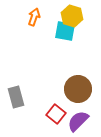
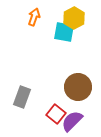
yellow hexagon: moved 2 px right, 2 px down; rotated 15 degrees clockwise
cyan square: moved 1 px left, 1 px down
brown circle: moved 2 px up
gray rectangle: moved 6 px right; rotated 35 degrees clockwise
purple semicircle: moved 6 px left
